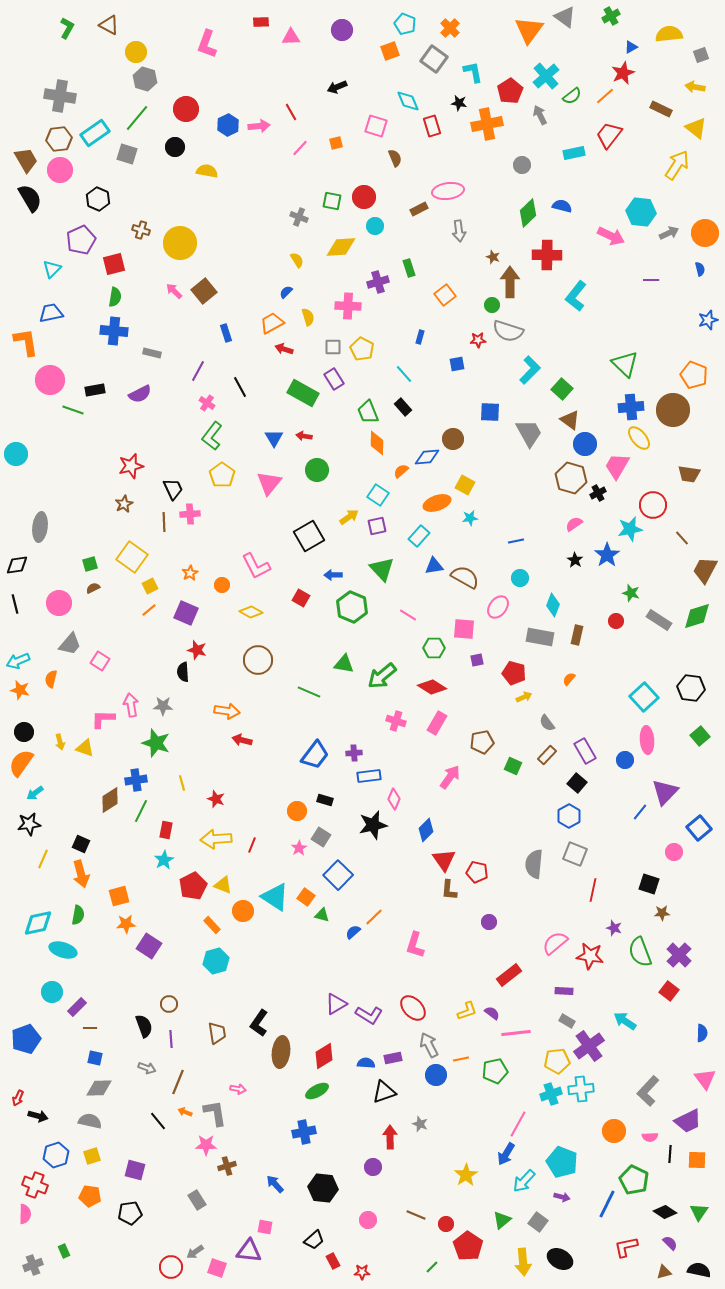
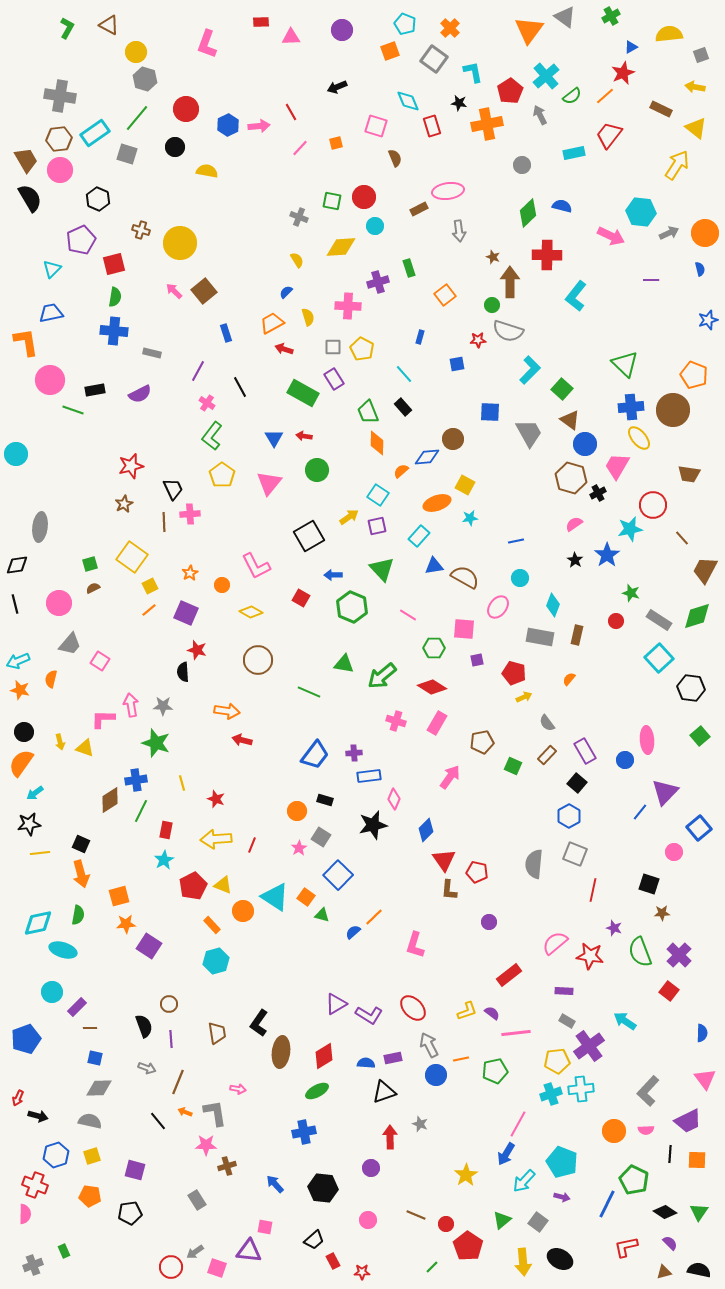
cyan square at (644, 697): moved 15 px right, 39 px up
yellow line at (43, 859): moved 3 px left, 6 px up; rotated 60 degrees clockwise
pink semicircle at (650, 1137): moved 4 px left, 7 px up
purple circle at (373, 1167): moved 2 px left, 1 px down
